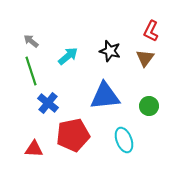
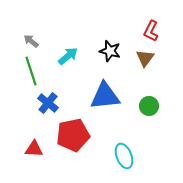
cyan ellipse: moved 16 px down
